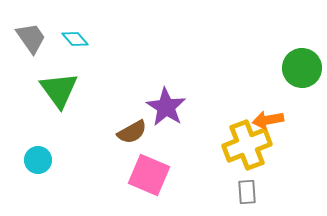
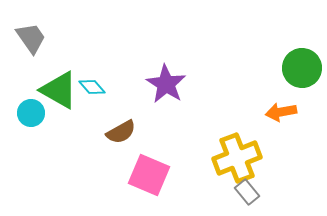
cyan diamond: moved 17 px right, 48 px down
green triangle: rotated 24 degrees counterclockwise
purple star: moved 23 px up
orange arrow: moved 13 px right, 8 px up
brown semicircle: moved 11 px left
yellow cross: moved 10 px left, 13 px down
cyan circle: moved 7 px left, 47 px up
gray rectangle: rotated 35 degrees counterclockwise
